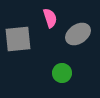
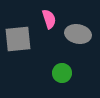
pink semicircle: moved 1 px left, 1 px down
gray ellipse: rotated 45 degrees clockwise
